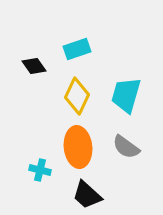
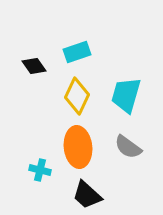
cyan rectangle: moved 3 px down
gray semicircle: moved 2 px right
